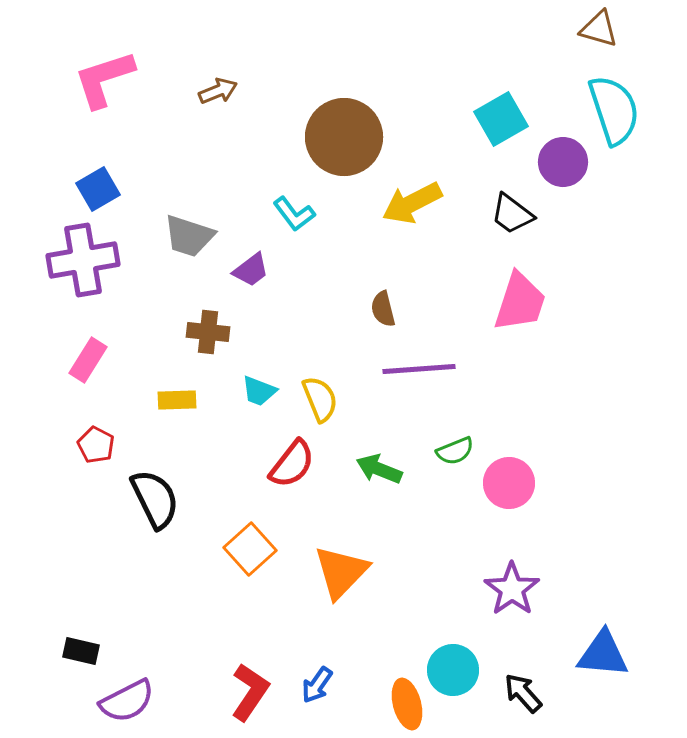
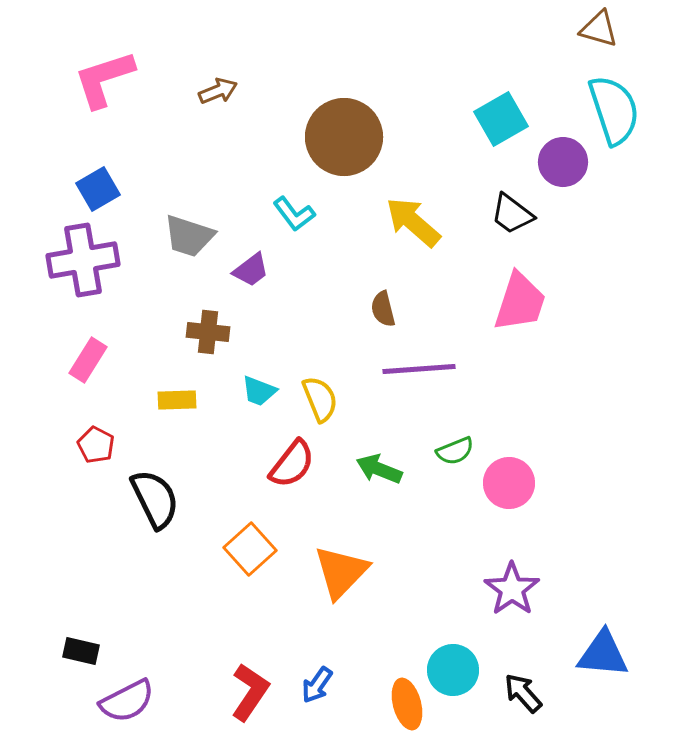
yellow arrow: moved 1 px right, 19 px down; rotated 68 degrees clockwise
